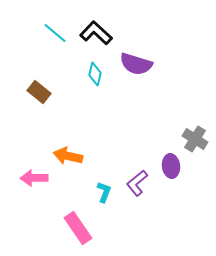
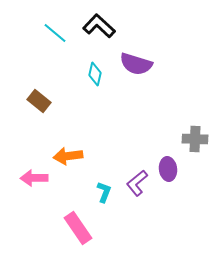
black L-shape: moved 3 px right, 7 px up
brown rectangle: moved 9 px down
gray cross: rotated 30 degrees counterclockwise
orange arrow: rotated 20 degrees counterclockwise
purple ellipse: moved 3 px left, 3 px down
